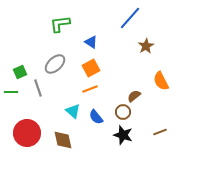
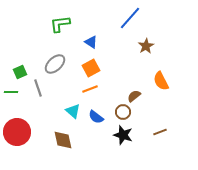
blue semicircle: rotated 14 degrees counterclockwise
red circle: moved 10 px left, 1 px up
